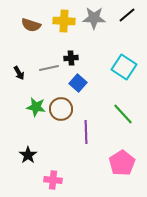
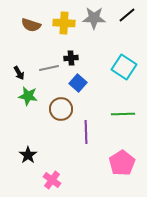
yellow cross: moved 2 px down
green star: moved 8 px left, 11 px up
green line: rotated 50 degrees counterclockwise
pink cross: moved 1 px left; rotated 30 degrees clockwise
